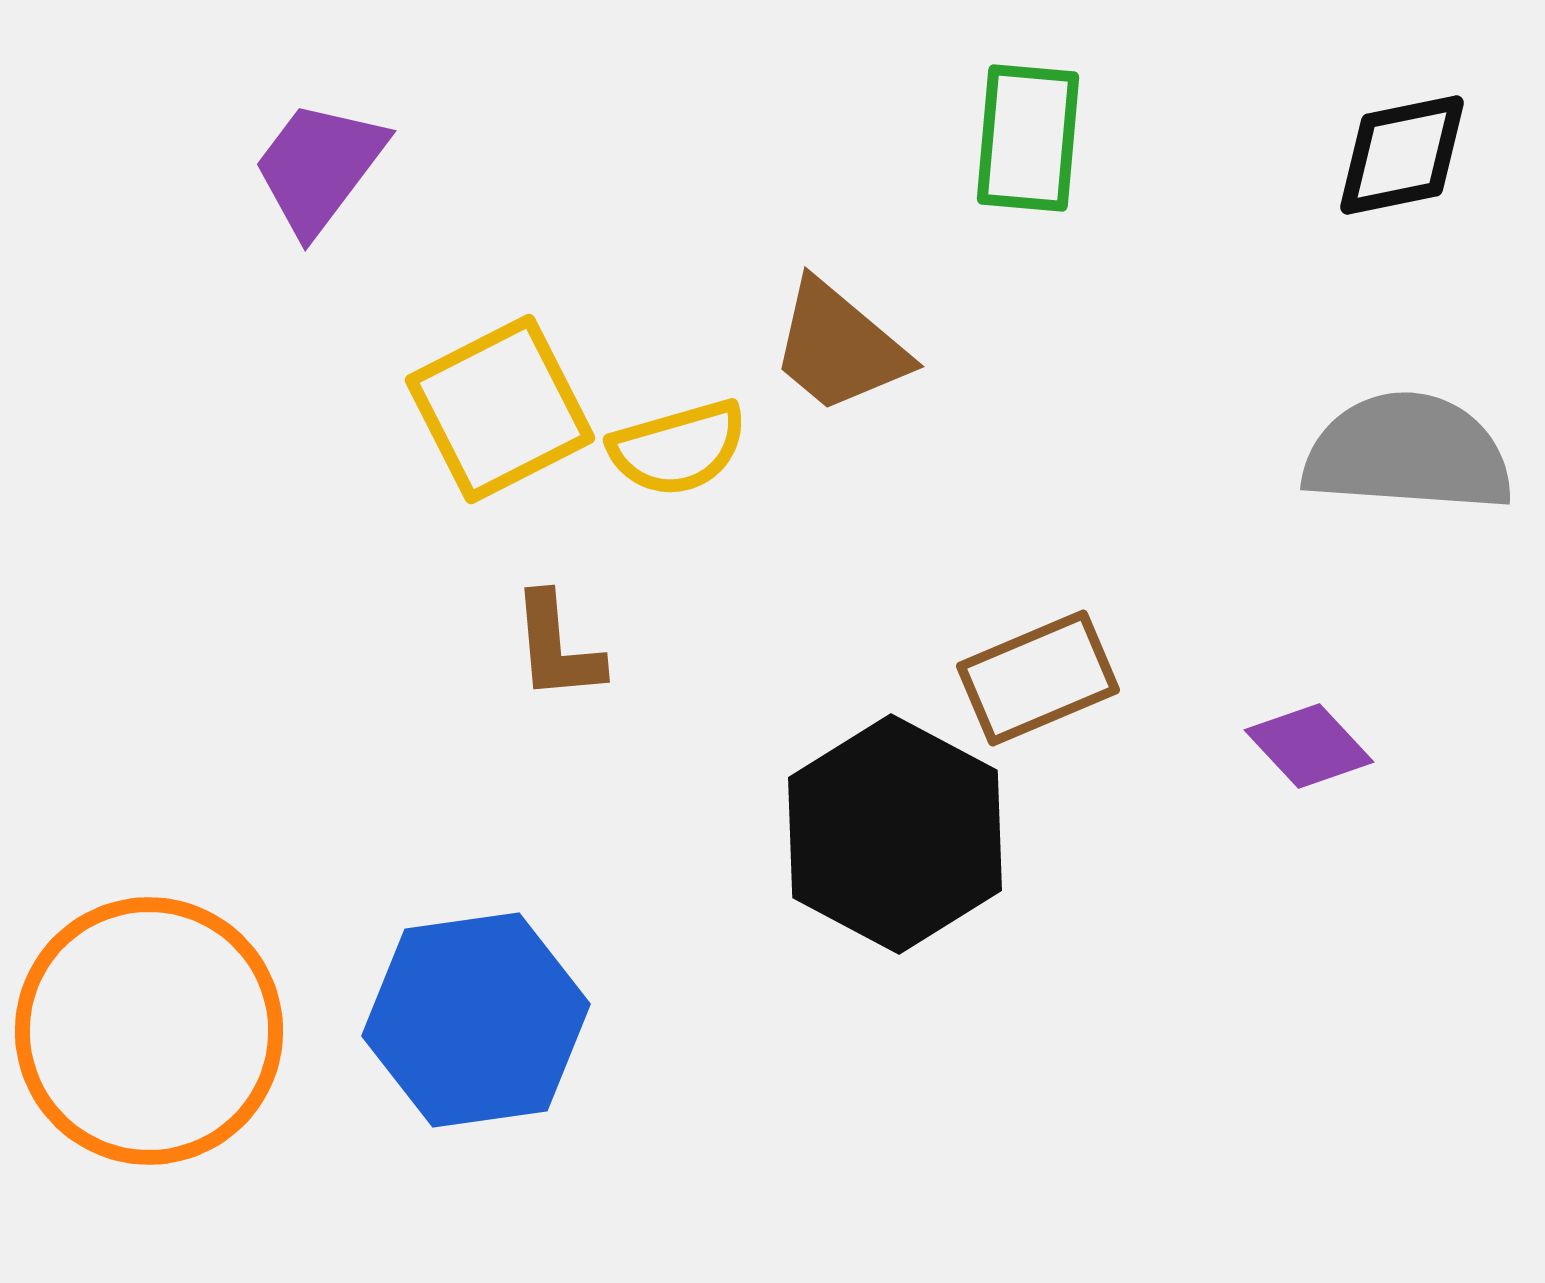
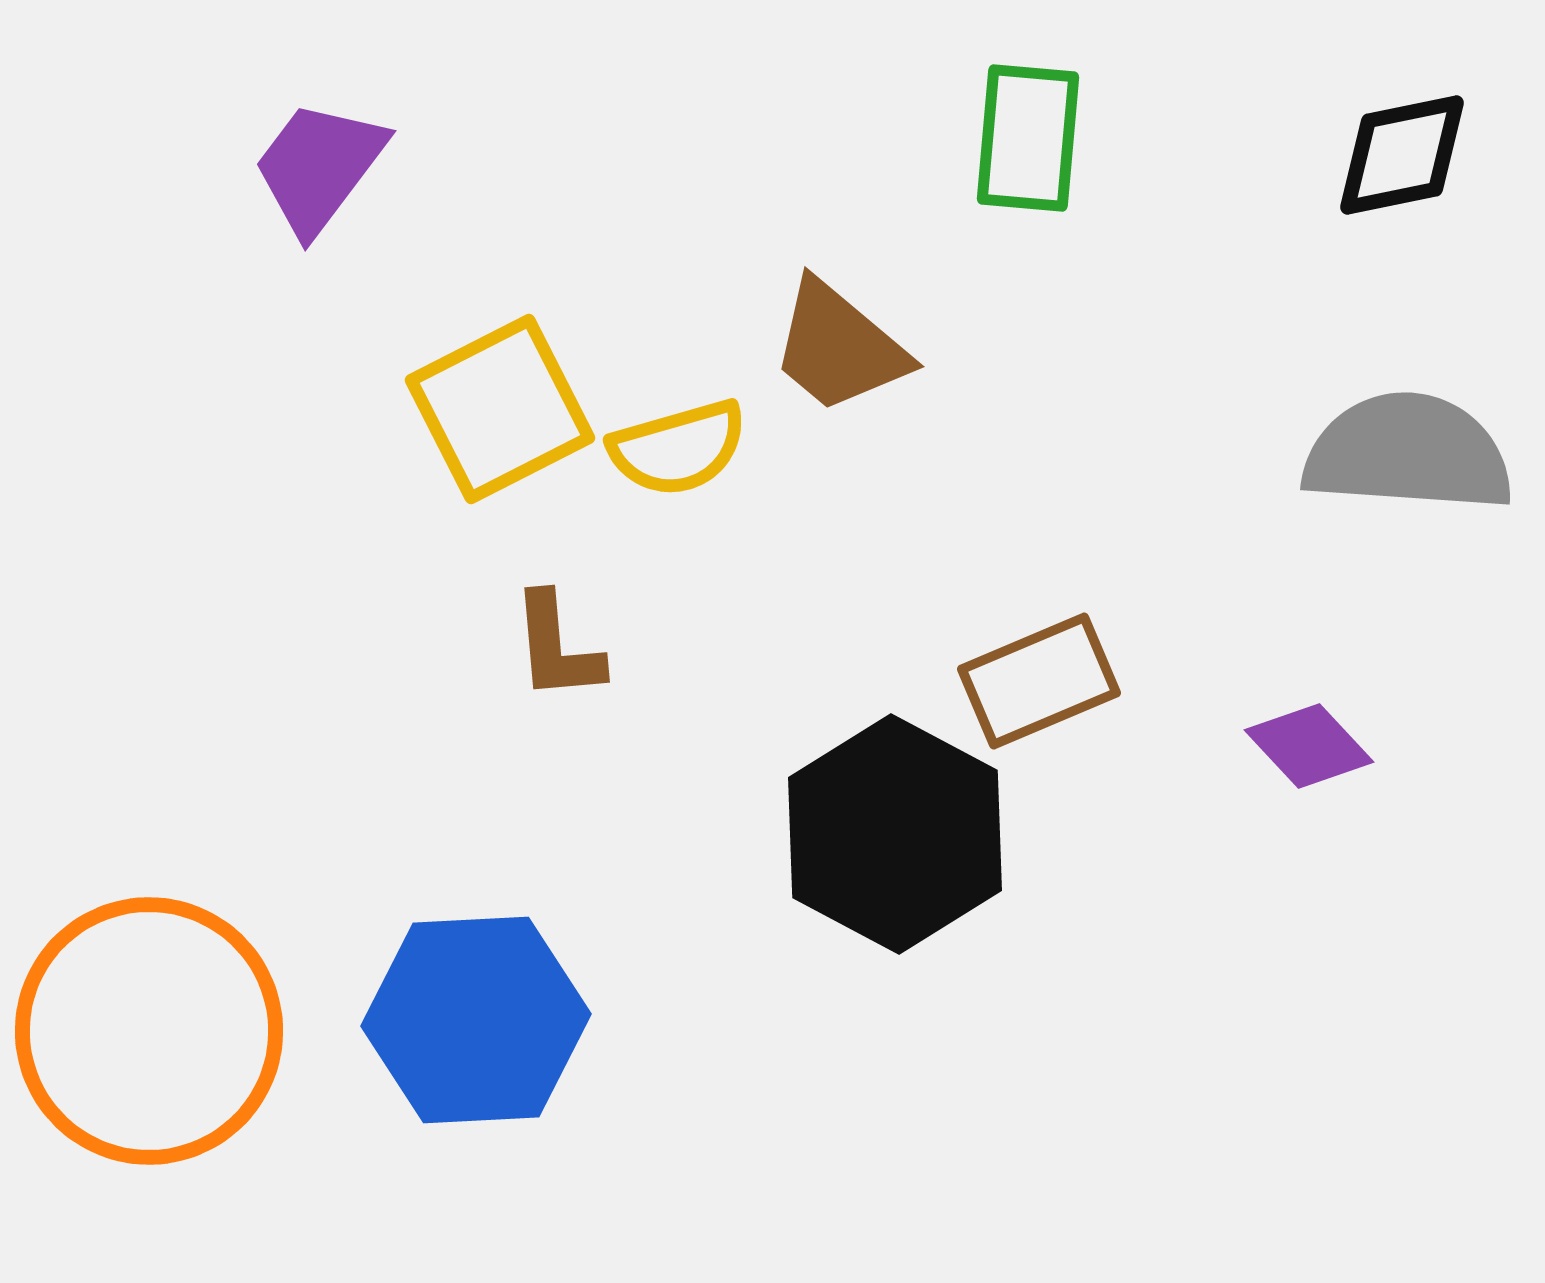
brown rectangle: moved 1 px right, 3 px down
blue hexagon: rotated 5 degrees clockwise
